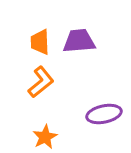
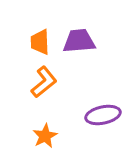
orange L-shape: moved 3 px right
purple ellipse: moved 1 px left, 1 px down
orange star: moved 1 px up
